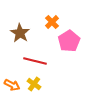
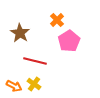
orange cross: moved 5 px right, 2 px up
orange arrow: moved 2 px right, 1 px down
